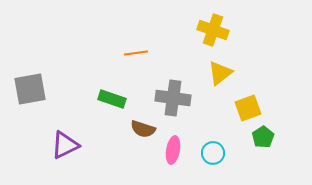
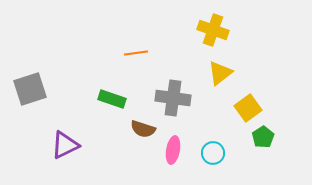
gray square: rotated 8 degrees counterclockwise
yellow square: rotated 16 degrees counterclockwise
